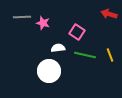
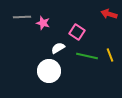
white semicircle: rotated 24 degrees counterclockwise
green line: moved 2 px right, 1 px down
